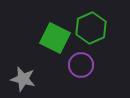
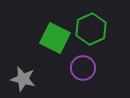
green hexagon: moved 1 px down
purple circle: moved 2 px right, 3 px down
